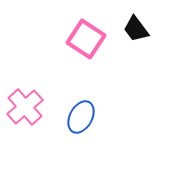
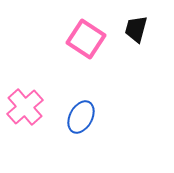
black trapezoid: rotated 52 degrees clockwise
